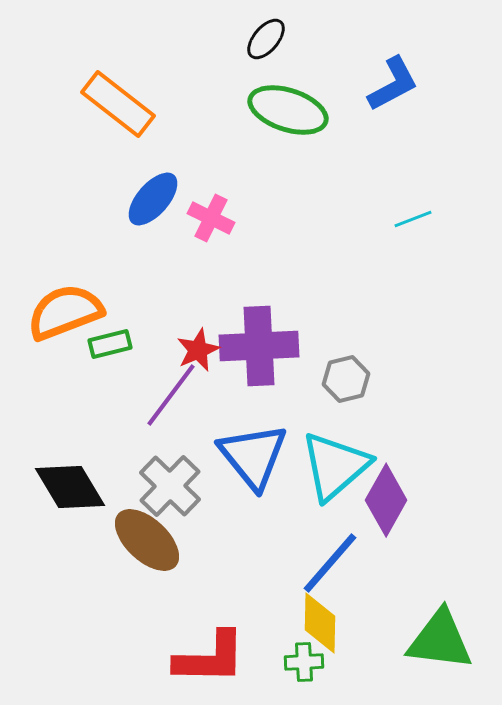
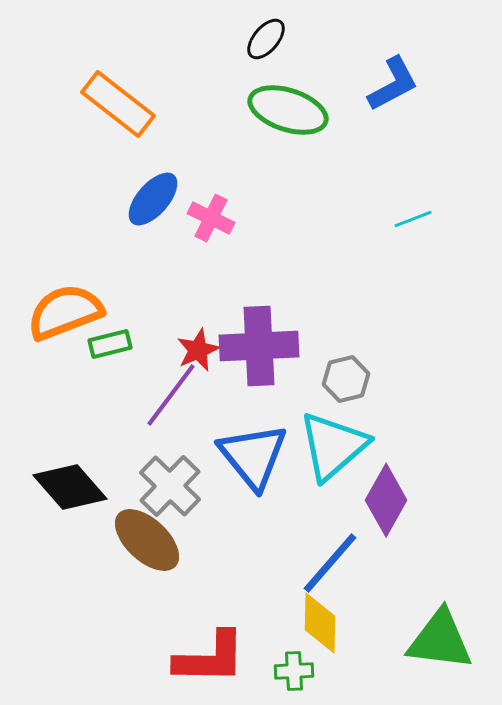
cyan triangle: moved 2 px left, 20 px up
black diamond: rotated 10 degrees counterclockwise
green cross: moved 10 px left, 9 px down
